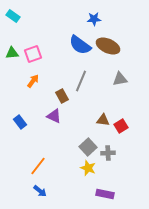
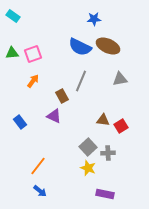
blue semicircle: moved 2 px down; rotated 10 degrees counterclockwise
